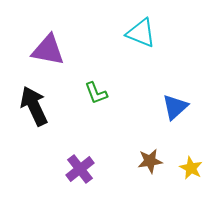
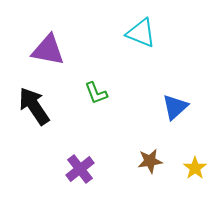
black arrow: rotated 9 degrees counterclockwise
yellow star: moved 4 px right; rotated 10 degrees clockwise
